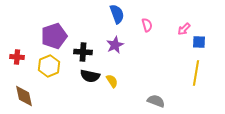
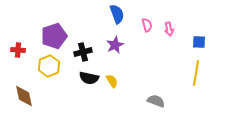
pink arrow: moved 15 px left; rotated 56 degrees counterclockwise
black cross: rotated 18 degrees counterclockwise
red cross: moved 1 px right, 7 px up
black semicircle: moved 1 px left, 2 px down
